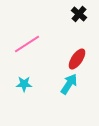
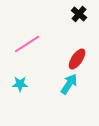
cyan star: moved 4 px left
